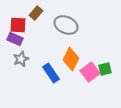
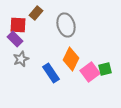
gray ellipse: rotated 50 degrees clockwise
purple rectangle: rotated 21 degrees clockwise
